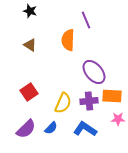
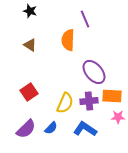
purple line: moved 1 px left, 1 px up
yellow semicircle: moved 2 px right
pink star: moved 2 px up
